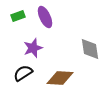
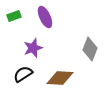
green rectangle: moved 4 px left
gray diamond: rotated 30 degrees clockwise
black semicircle: moved 1 px down
